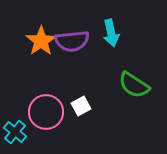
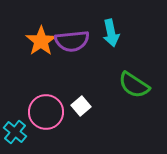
white square: rotated 12 degrees counterclockwise
